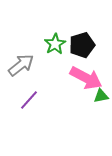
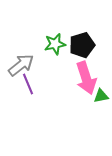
green star: rotated 20 degrees clockwise
pink arrow: rotated 44 degrees clockwise
purple line: moved 1 px left, 16 px up; rotated 65 degrees counterclockwise
